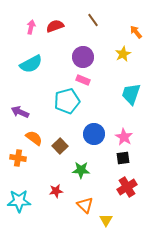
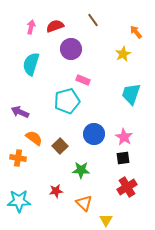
purple circle: moved 12 px left, 8 px up
cyan semicircle: rotated 135 degrees clockwise
orange triangle: moved 1 px left, 2 px up
